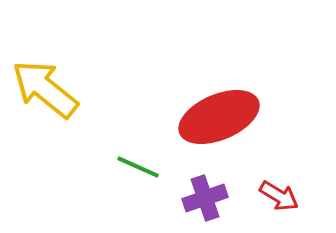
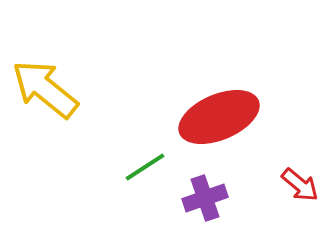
green line: moved 7 px right; rotated 57 degrees counterclockwise
red arrow: moved 21 px right, 11 px up; rotated 9 degrees clockwise
